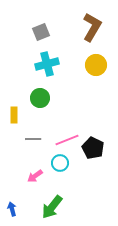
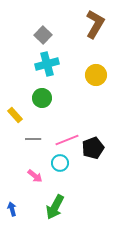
brown L-shape: moved 3 px right, 3 px up
gray square: moved 2 px right, 3 px down; rotated 24 degrees counterclockwise
yellow circle: moved 10 px down
green circle: moved 2 px right
yellow rectangle: moved 1 px right; rotated 42 degrees counterclockwise
black pentagon: rotated 25 degrees clockwise
pink arrow: rotated 105 degrees counterclockwise
green arrow: moved 3 px right; rotated 10 degrees counterclockwise
